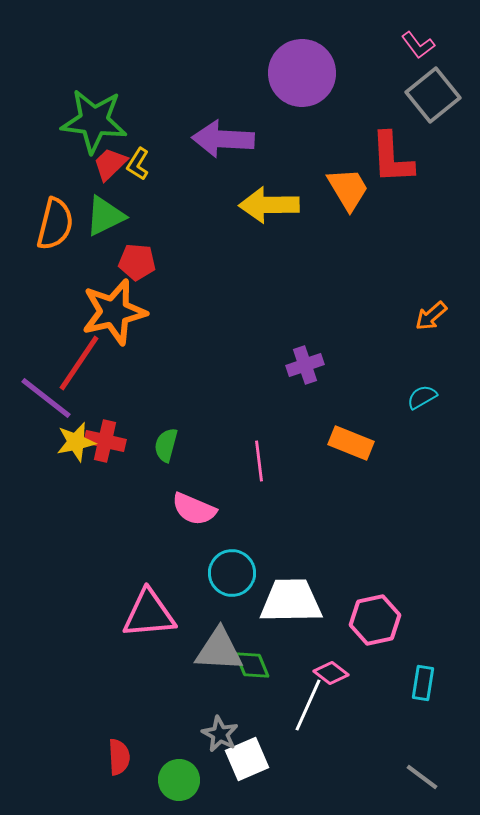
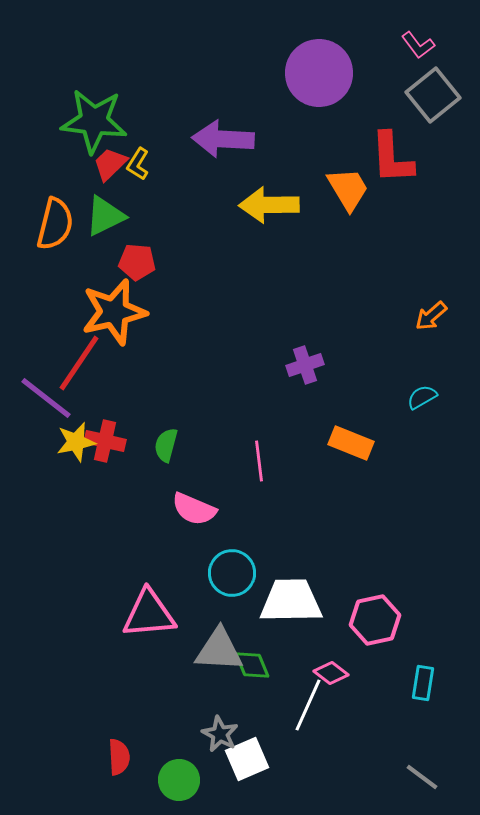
purple circle: moved 17 px right
